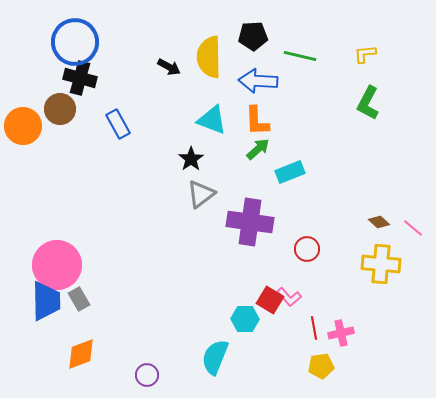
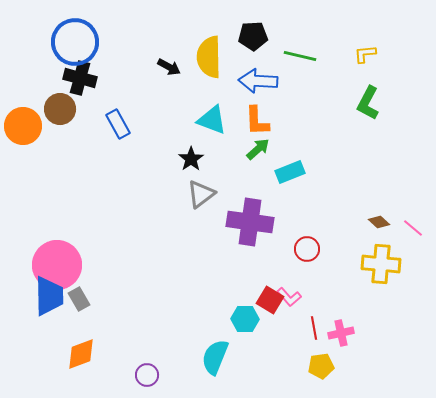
blue trapezoid: moved 3 px right, 5 px up
